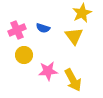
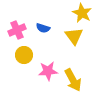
yellow star: rotated 18 degrees counterclockwise
